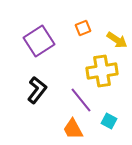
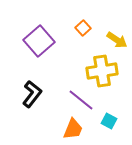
orange square: rotated 21 degrees counterclockwise
purple square: rotated 8 degrees counterclockwise
black L-shape: moved 5 px left, 4 px down
purple line: rotated 12 degrees counterclockwise
orange trapezoid: rotated 130 degrees counterclockwise
